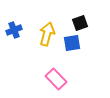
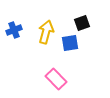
black square: moved 2 px right
yellow arrow: moved 1 px left, 2 px up
blue square: moved 2 px left
